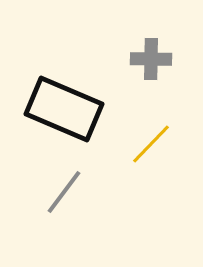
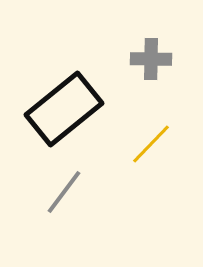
black rectangle: rotated 62 degrees counterclockwise
